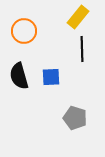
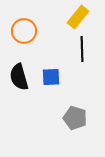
black semicircle: moved 1 px down
